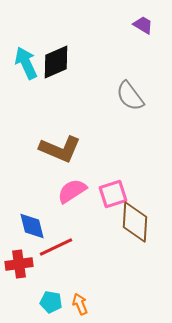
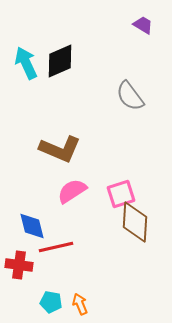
black diamond: moved 4 px right, 1 px up
pink square: moved 8 px right
red line: rotated 12 degrees clockwise
red cross: moved 1 px down; rotated 16 degrees clockwise
